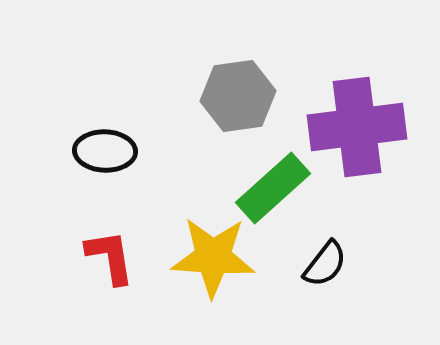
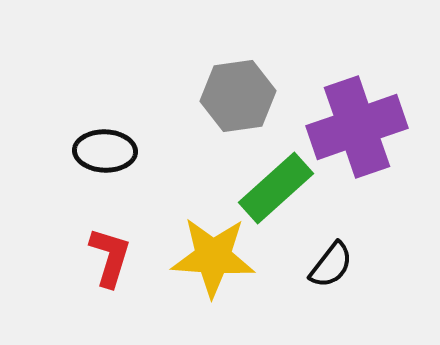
purple cross: rotated 12 degrees counterclockwise
green rectangle: moved 3 px right
red L-shape: rotated 26 degrees clockwise
black semicircle: moved 6 px right, 1 px down
